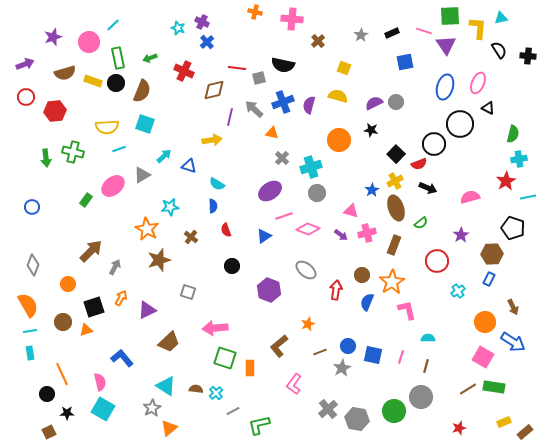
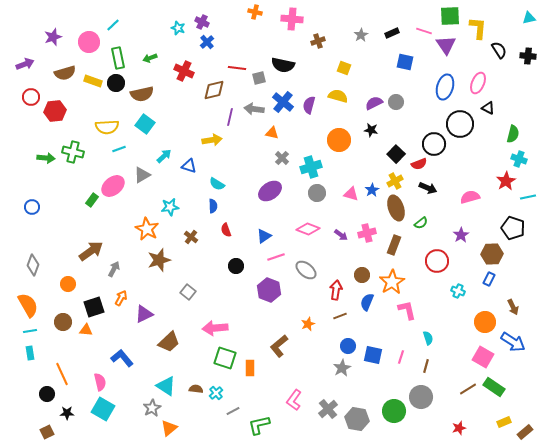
cyan triangle at (501, 18): moved 28 px right
brown cross at (318, 41): rotated 24 degrees clockwise
blue square at (405, 62): rotated 24 degrees clockwise
brown semicircle at (142, 91): moved 3 px down; rotated 55 degrees clockwise
red circle at (26, 97): moved 5 px right
blue cross at (283, 102): rotated 30 degrees counterclockwise
gray arrow at (254, 109): rotated 36 degrees counterclockwise
cyan square at (145, 124): rotated 18 degrees clockwise
green arrow at (46, 158): rotated 78 degrees counterclockwise
cyan cross at (519, 159): rotated 28 degrees clockwise
green rectangle at (86, 200): moved 6 px right
pink triangle at (351, 211): moved 17 px up
pink line at (284, 216): moved 8 px left, 41 px down
brown arrow at (91, 251): rotated 10 degrees clockwise
black circle at (232, 266): moved 4 px right
gray arrow at (115, 267): moved 1 px left, 2 px down
cyan cross at (458, 291): rotated 32 degrees counterclockwise
gray square at (188, 292): rotated 21 degrees clockwise
purple triangle at (147, 310): moved 3 px left, 4 px down
orange triangle at (86, 330): rotated 24 degrees clockwise
cyan semicircle at (428, 338): rotated 72 degrees clockwise
brown line at (320, 352): moved 20 px right, 36 px up
pink L-shape at (294, 384): moved 16 px down
green rectangle at (494, 387): rotated 25 degrees clockwise
brown square at (49, 432): moved 2 px left
